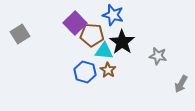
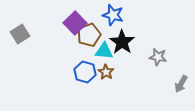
brown pentagon: moved 3 px left; rotated 25 degrees counterclockwise
gray star: moved 1 px down
brown star: moved 2 px left, 2 px down
